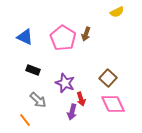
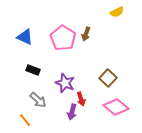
pink diamond: moved 3 px right, 3 px down; rotated 25 degrees counterclockwise
